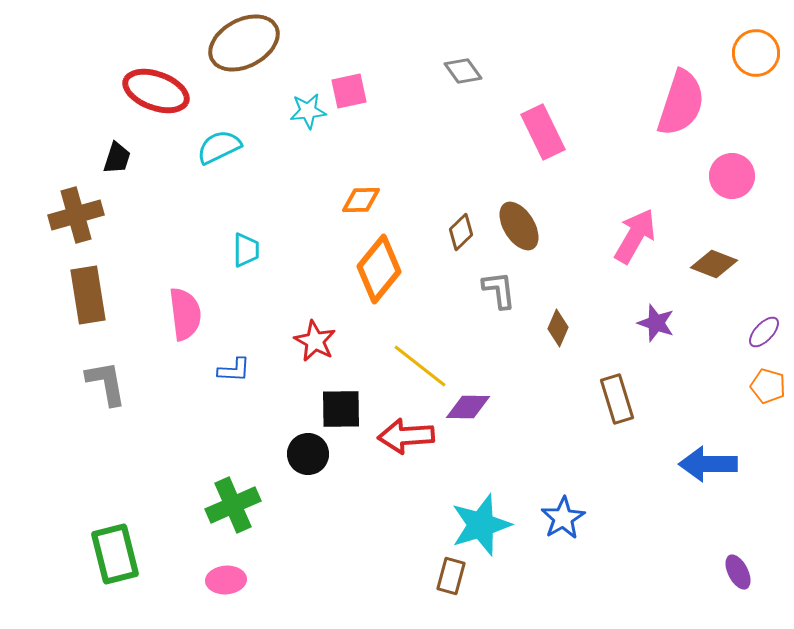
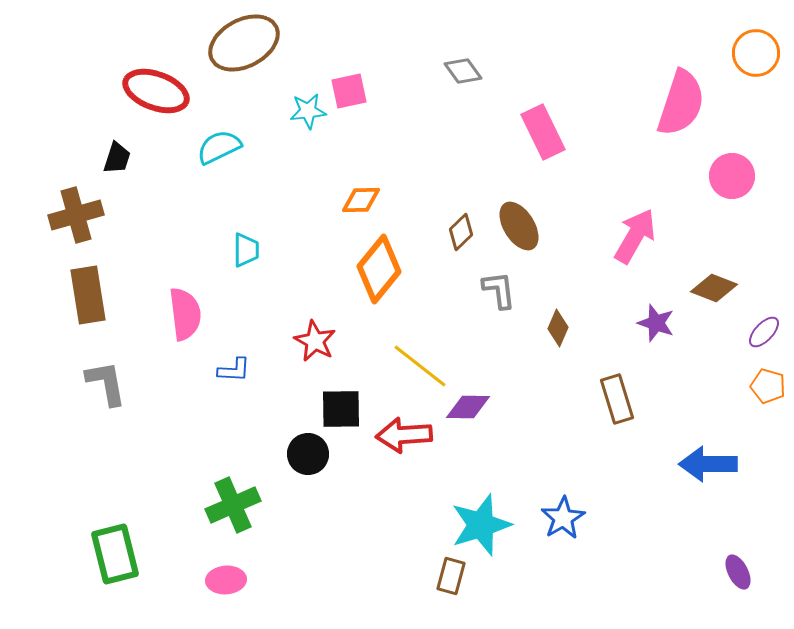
brown diamond at (714, 264): moved 24 px down
red arrow at (406, 436): moved 2 px left, 1 px up
